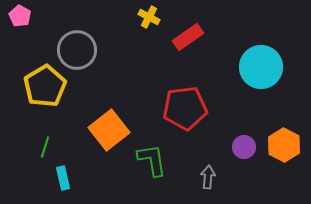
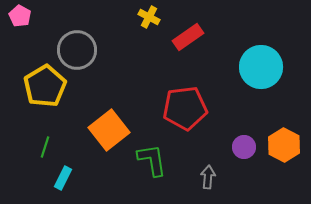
cyan rectangle: rotated 40 degrees clockwise
